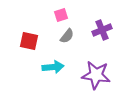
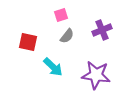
red square: moved 1 px left, 1 px down
cyan arrow: rotated 50 degrees clockwise
